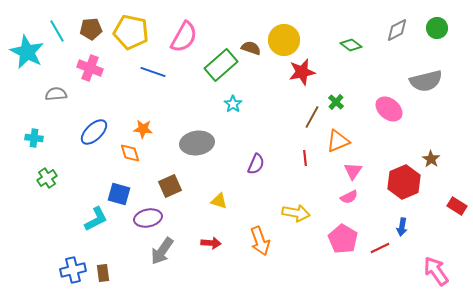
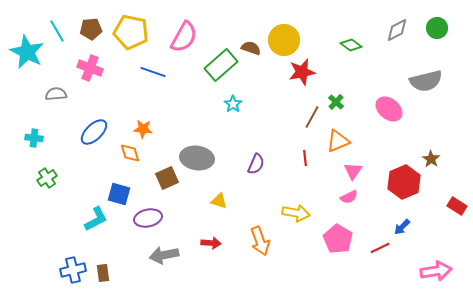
gray ellipse at (197, 143): moved 15 px down; rotated 16 degrees clockwise
brown square at (170, 186): moved 3 px left, 8 px up
blue arrow at (402, 227): rotated 36 degrees clockwise
pink pentagon at (343, 239): moved 5 px left
gray arrow at (162, 251): moved 2 px right, 4 px down; rotated 44 degrees clockwise
pink arrow at (436, 271): rotated 116 degrees clockwise
